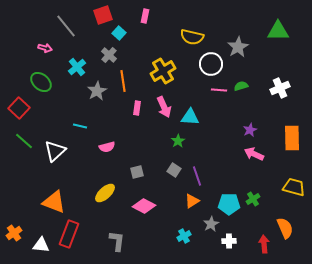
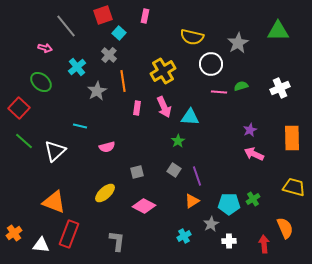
gray star at (238, 47): moved 4 px up
pink line at (219, 90): moved 2 px down
